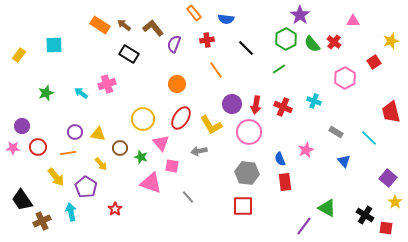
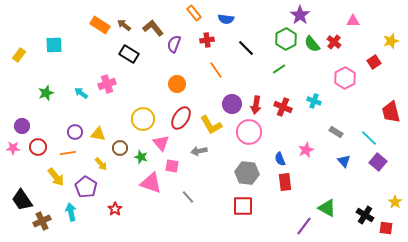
purple square at (388, 178): moved 10 px left, 16 px up
